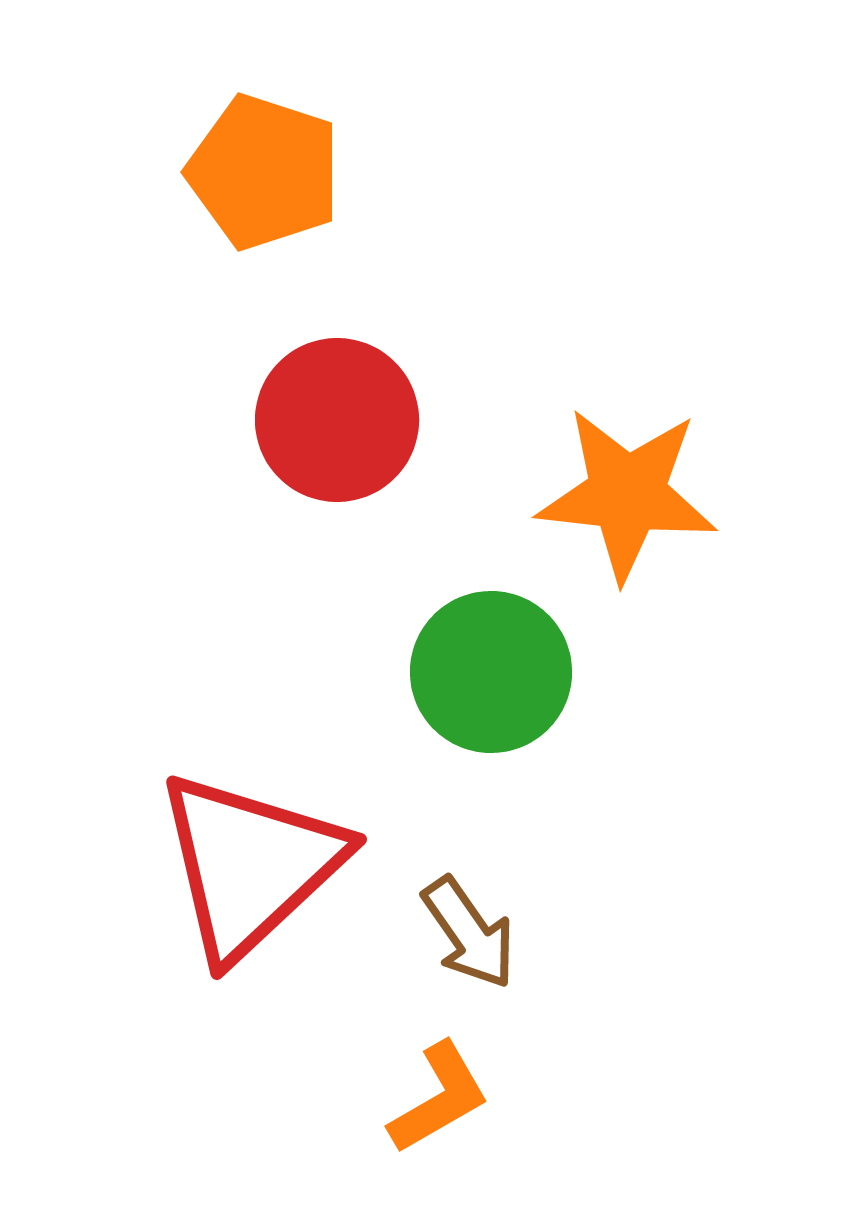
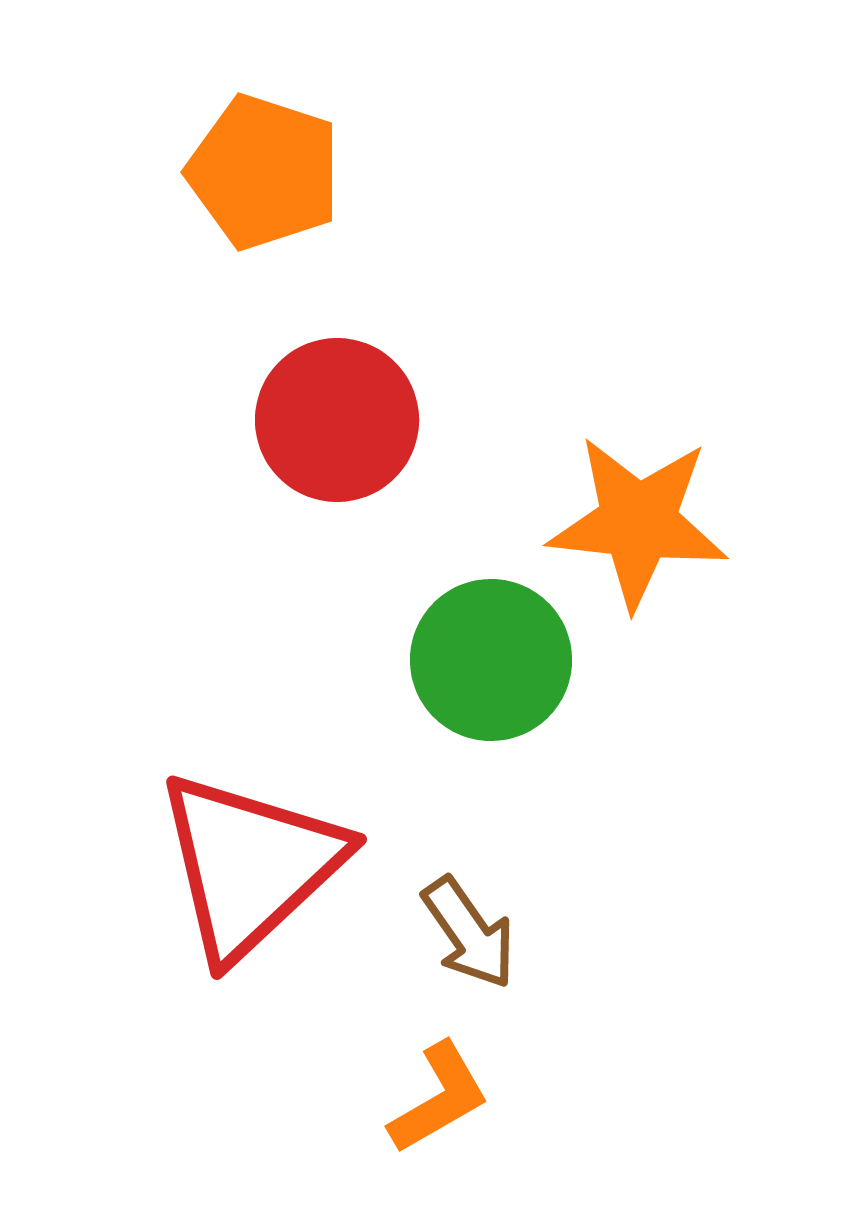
orange star: moved 11 px right, 28 px down
green circle: moved 12 px up
